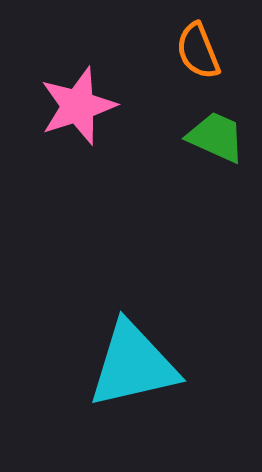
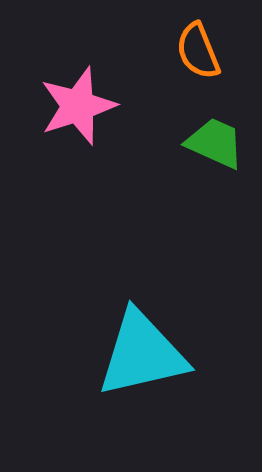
green trapezoid: moved 1 px left, 6 px down
cyan triangle: moved 9 px right, 11 px up
